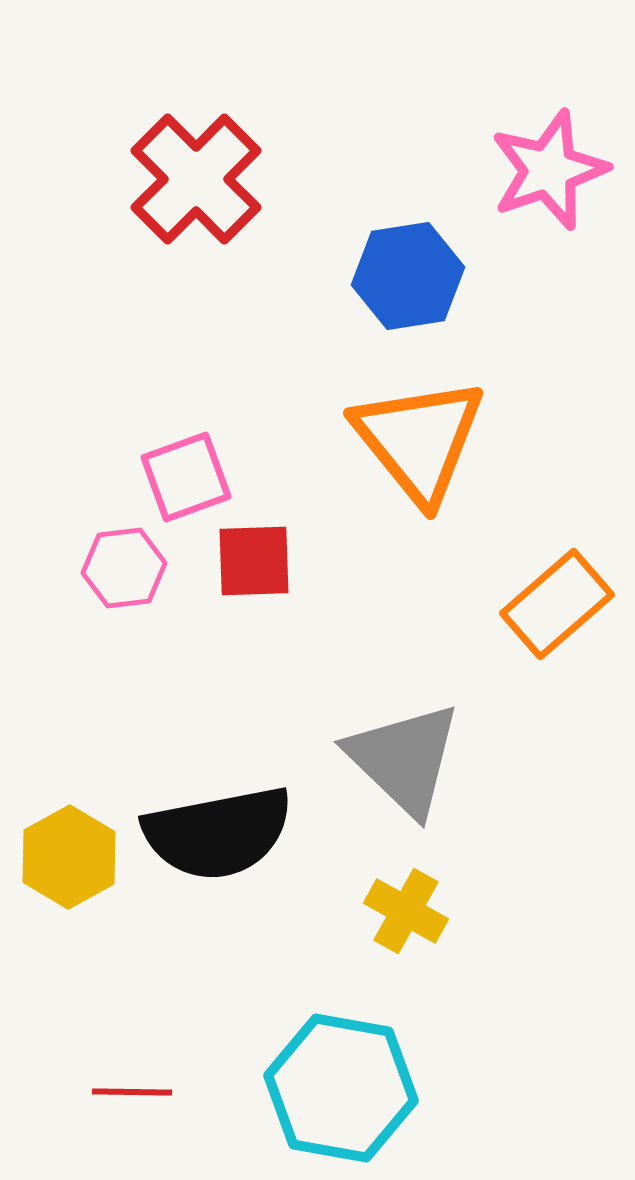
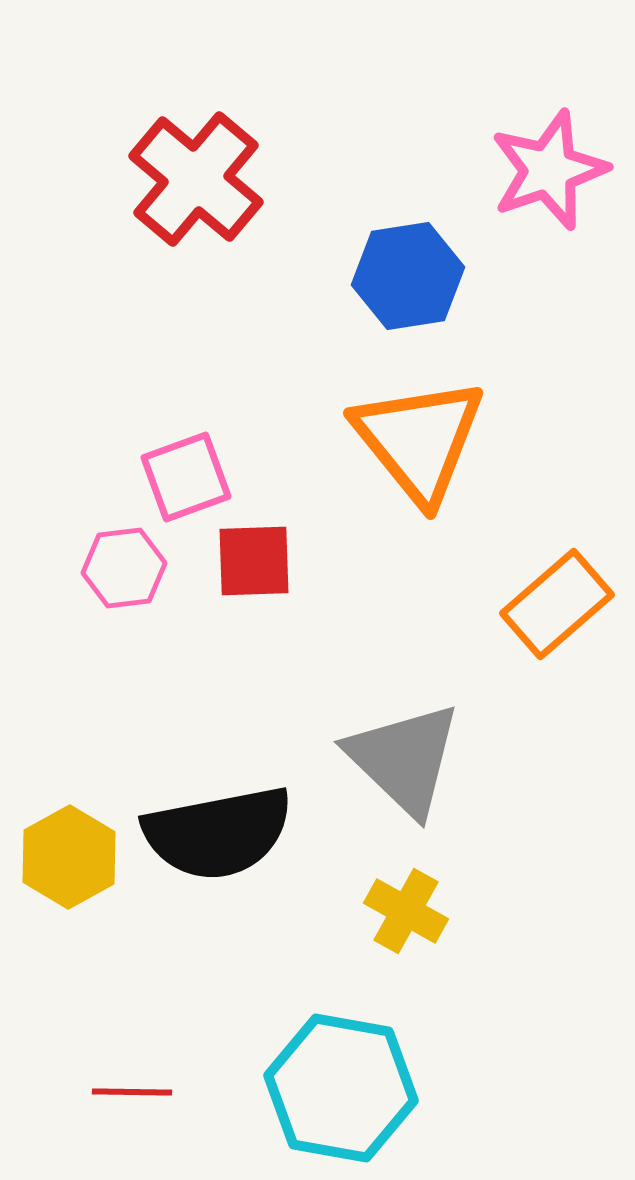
red cross: rotated 5 degrees counterclockwise
